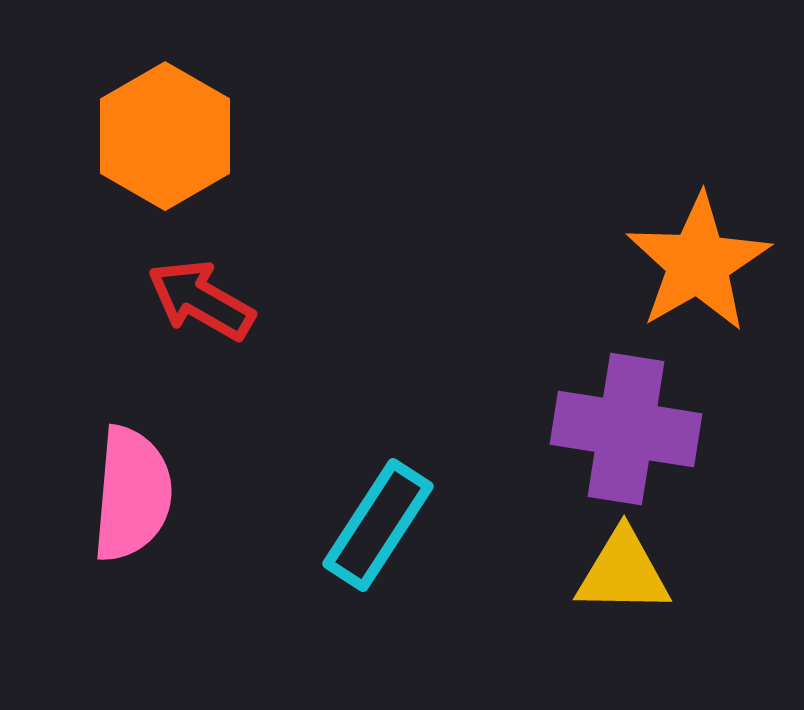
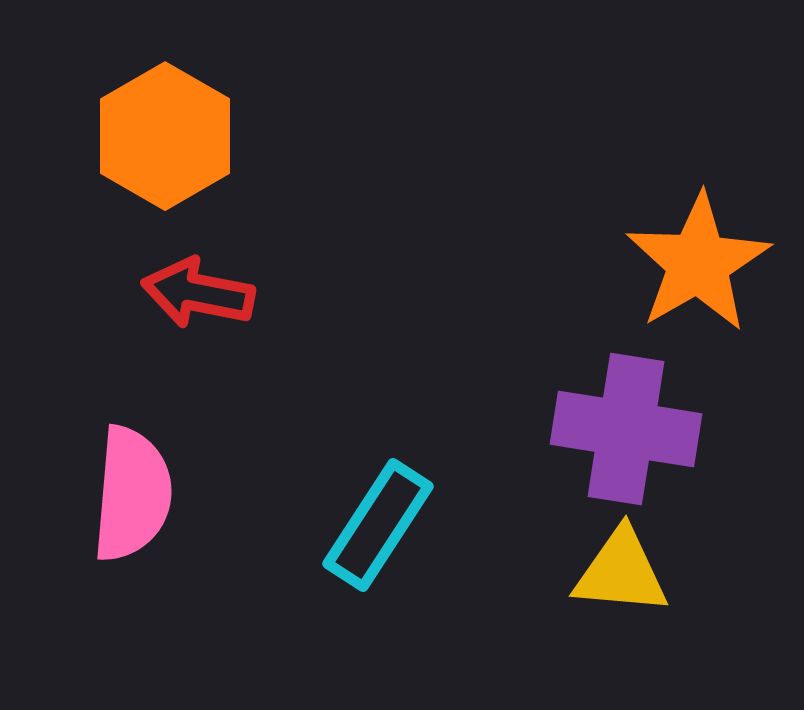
red arrow: moved 3 px left, 7 px up; rotated 19 degrees counterclockwise
yellow triangle: moved 2 px left; rotated 4 degrees clockwise
